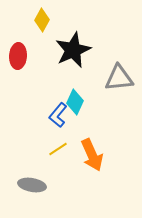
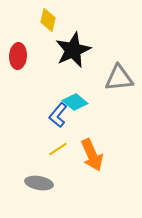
yellow diamond: moved 6 px right; rotated 15 degrees counterclockwise
cyan diamond: rotated 75 degrees counterclockwise
gray ellipse: moved 7 px right, 2 px up
